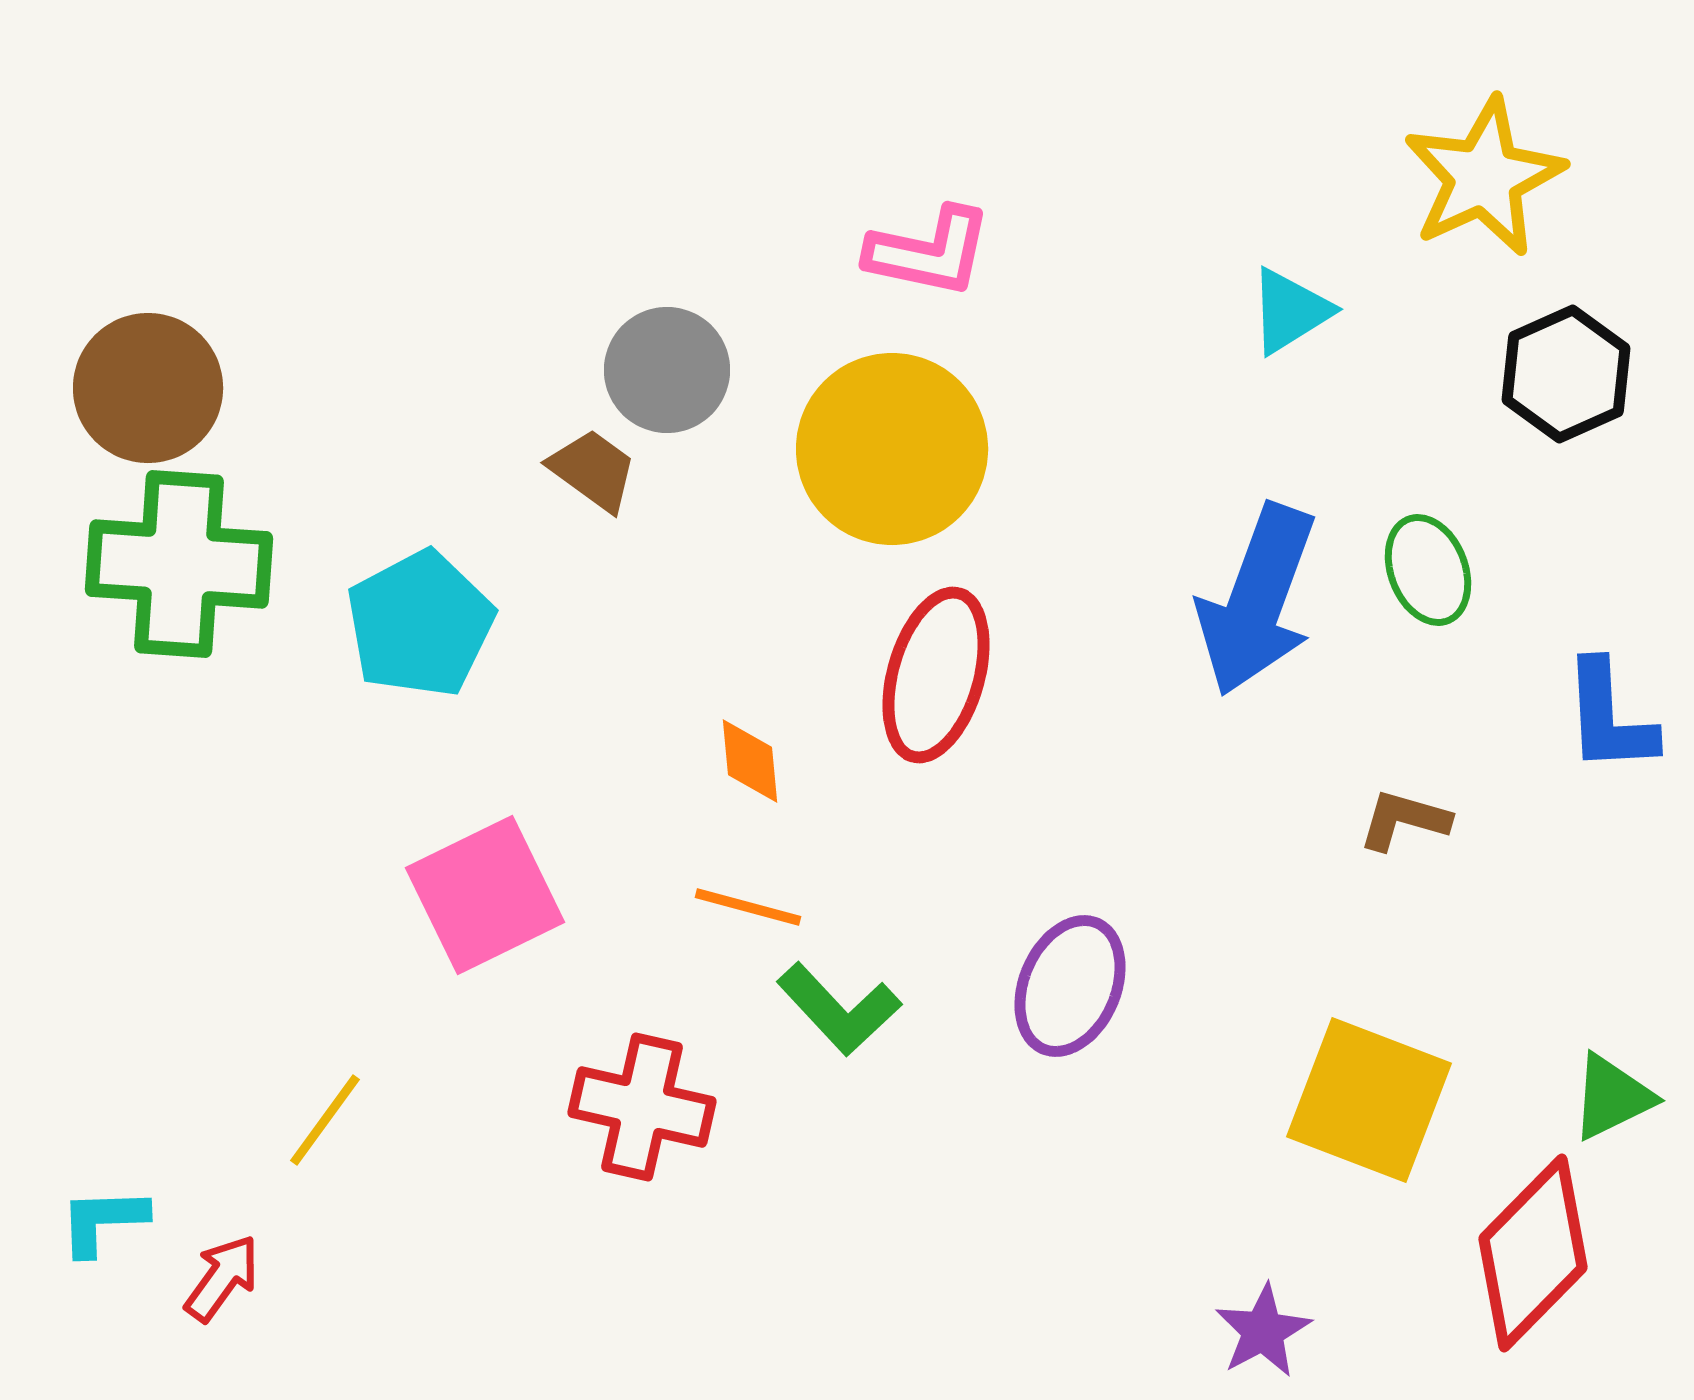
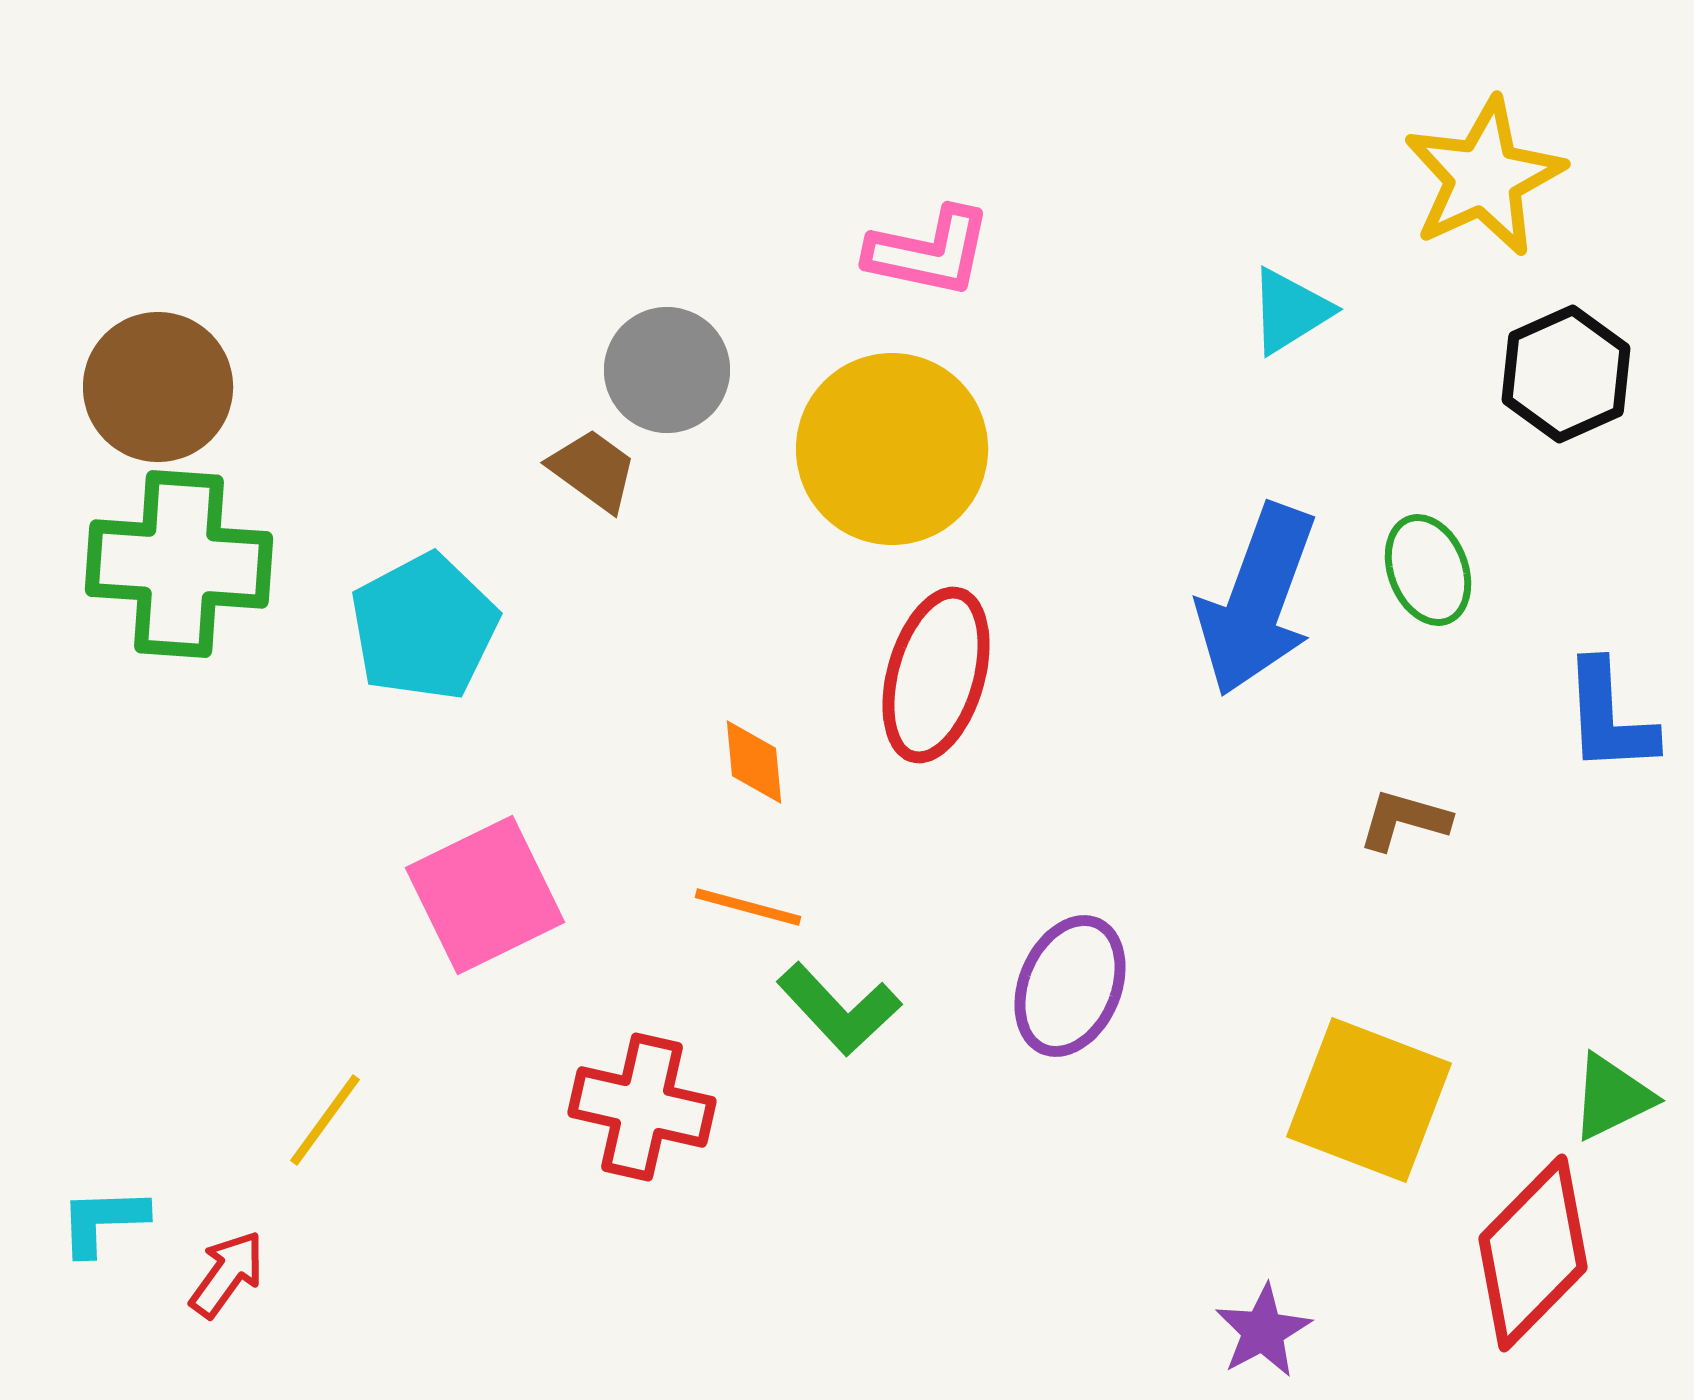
brown circle: moved 10 px right, 1 px up
cyan pentagon: moved 4 px right, 3 px down
orange diamond: moved 4 px right, 1 px down
red arrow: moved 5 px right, 4 px up
